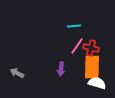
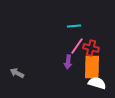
purple arrow: moved 7 px right, 7 px up
